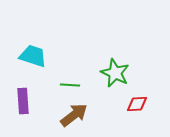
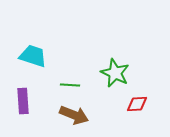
brown arrow: rotated 60 degrees clockwise
